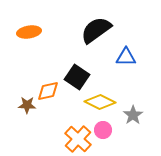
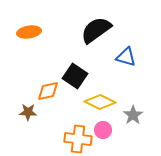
blue triangle: rotated 15 degrees clockwise
black square: moved 2 px left, 1 px up
brown star: moved 1 px right, 7 px down
orange cross: rotated 36 degrees counterclockwise
